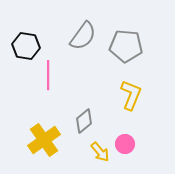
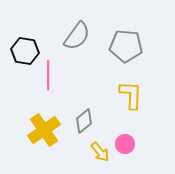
gray semicircle: moved 6 px left
black hexagon: moved 1 px left, 5 px down
yellow L-shape: rotated 20 degrees counterclockwise
yellow cross: moved 10 px up
